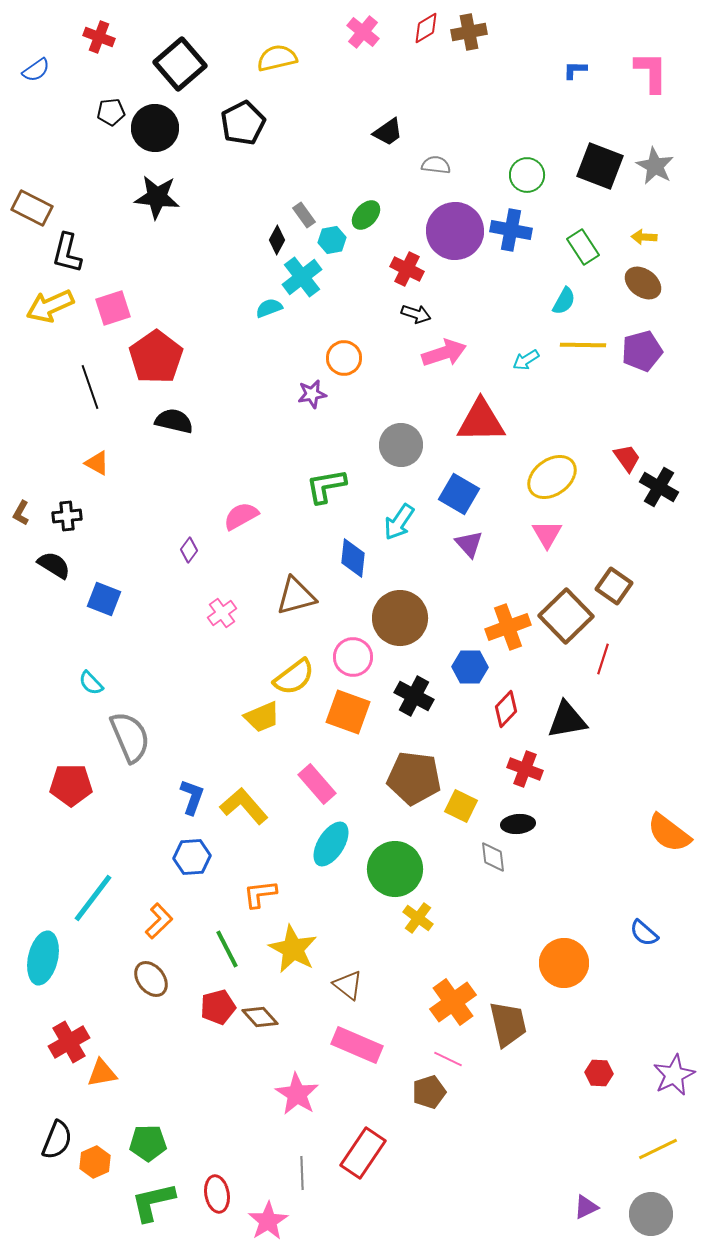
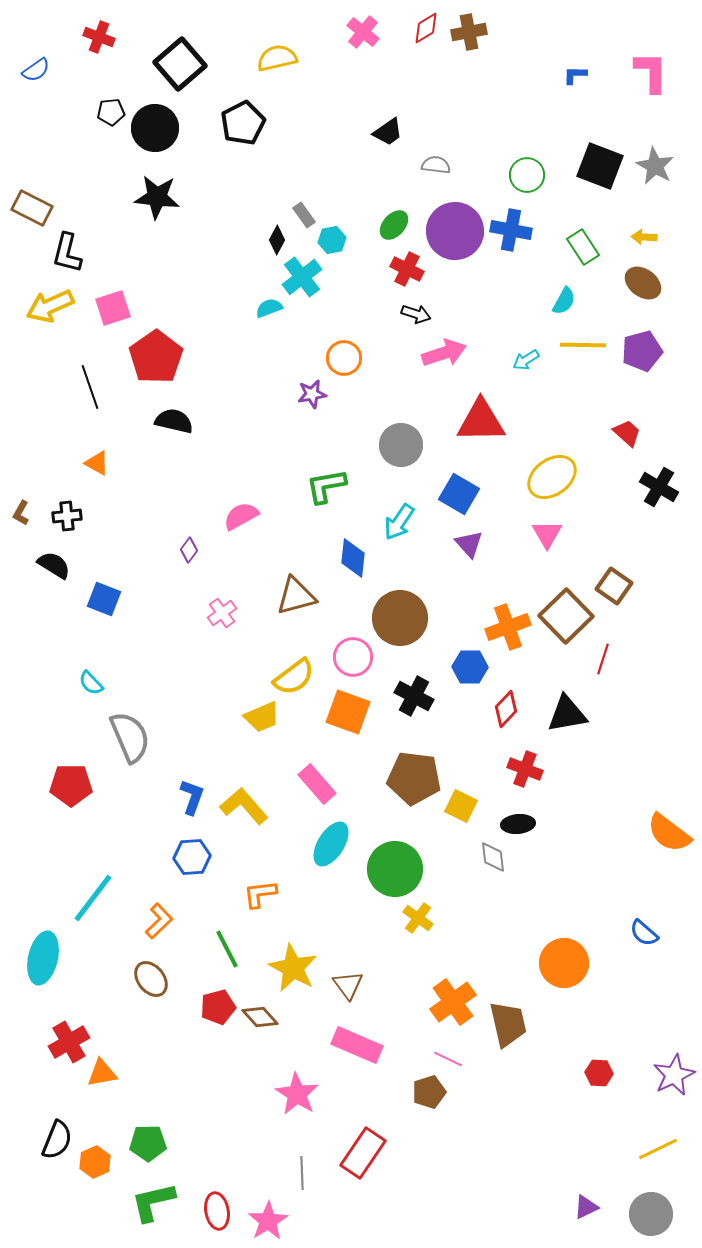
blue L-shape at (575, 70): moved 5 px down
green ellipse at (366, 215): moved 28 px right, 10 px down
red trapezoid at (627, 458): moved 25 px up; rotated 12 degrees counterclockwise
black triangle at (567, 720): moved 6 px up
yellow star at (293, 949): moved 19 px down
brown triangle at (348, 985): rotated 16 degrees clockwise
red ellipse at (217, 1194): moved 17 px down
